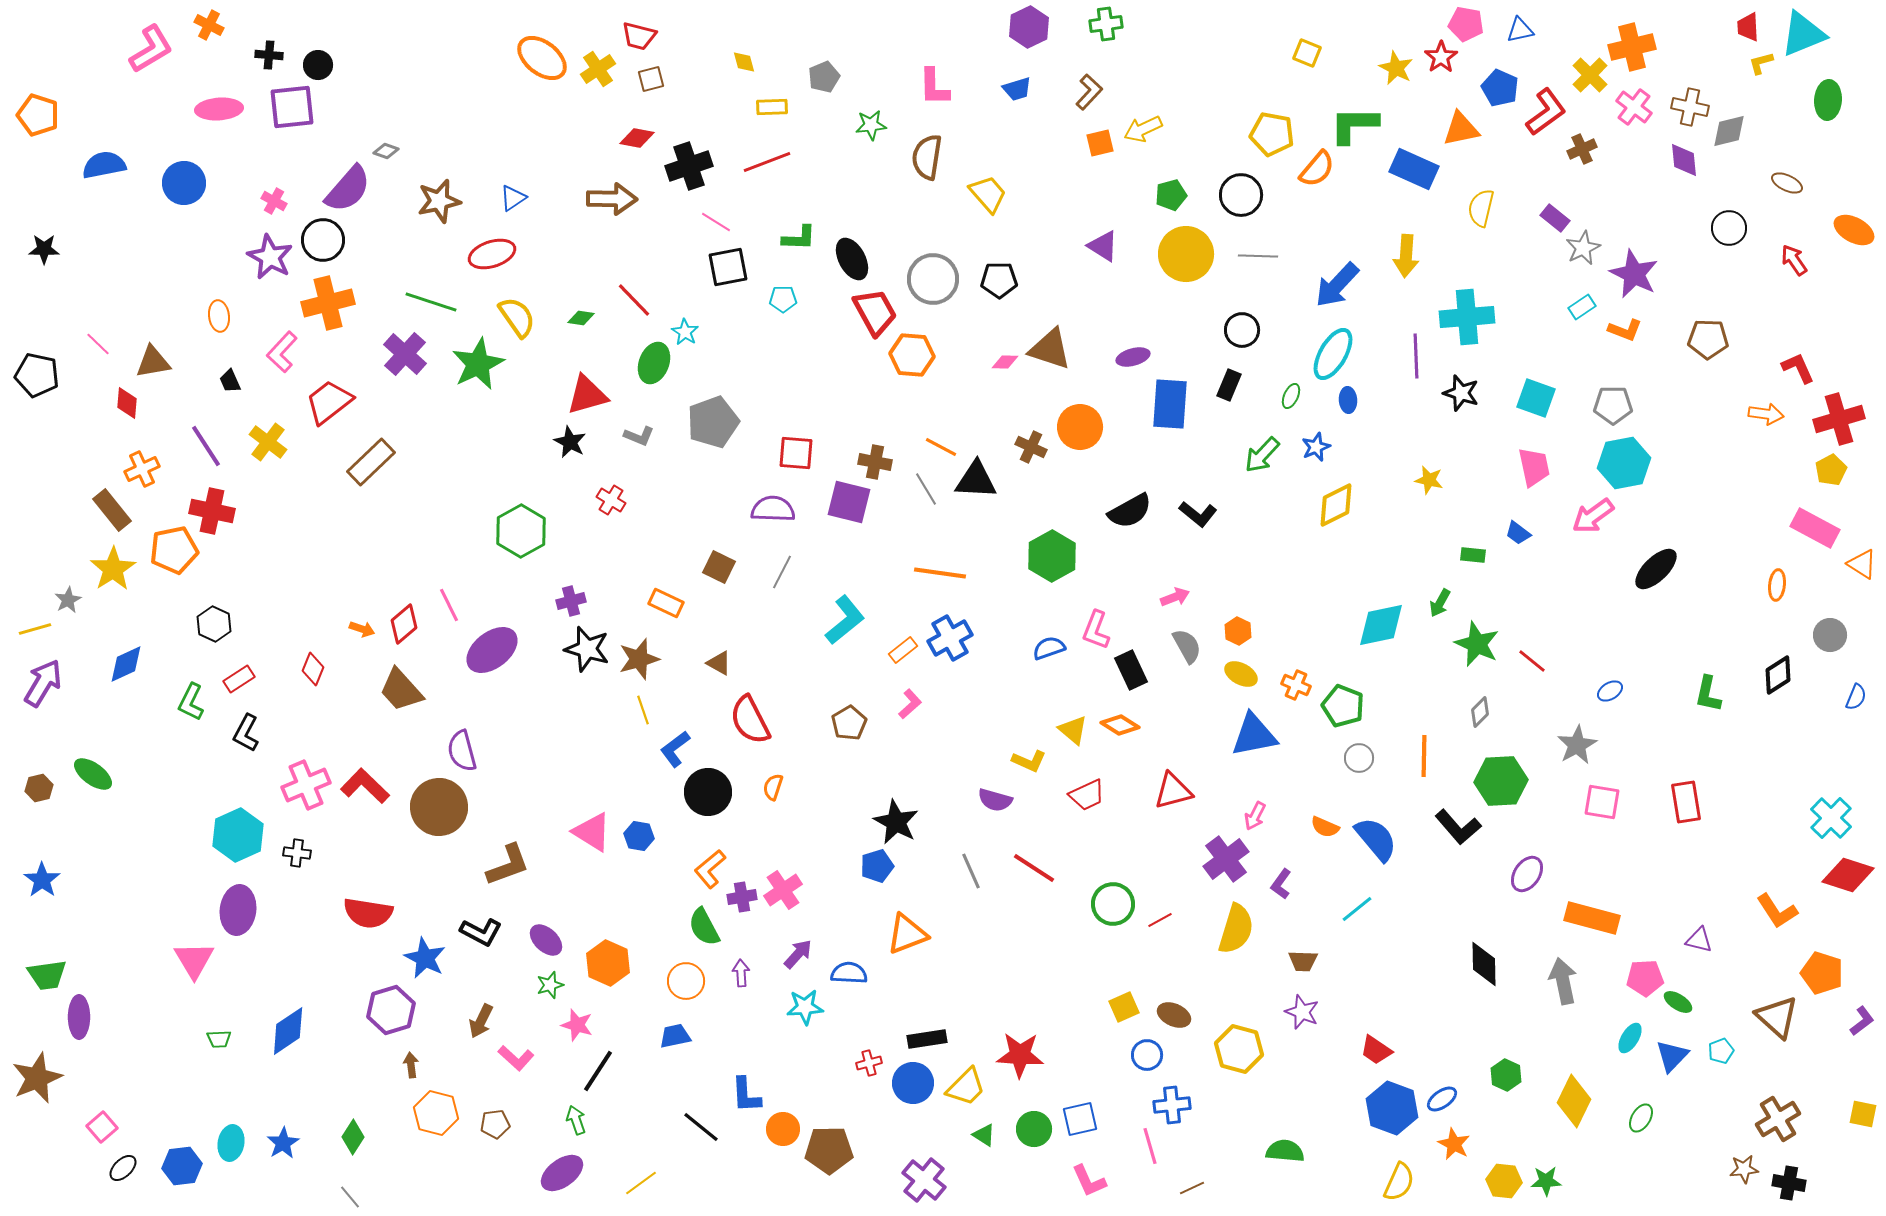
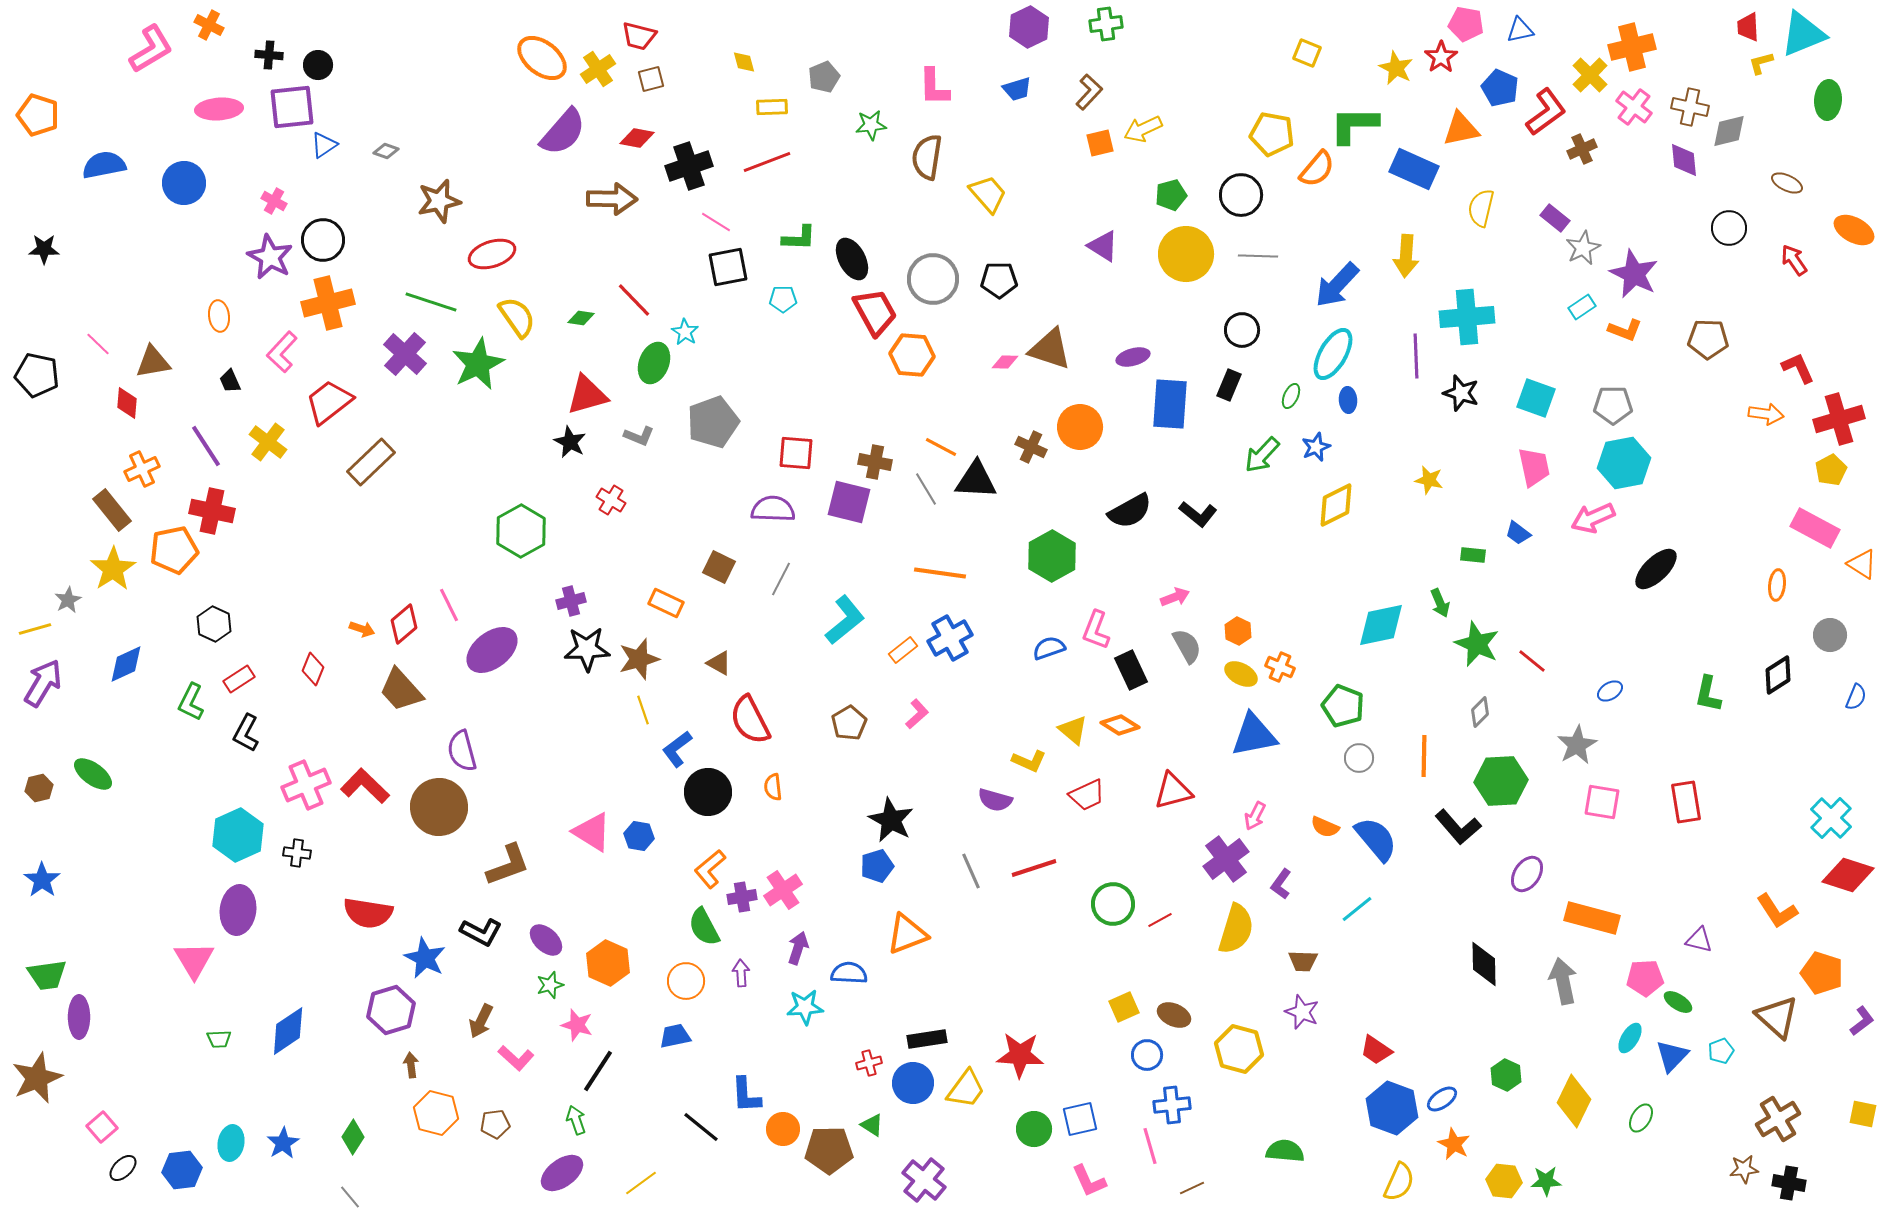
purple semicircle at (348, 189): moved 215 px right, 57 px up
blue triangle at (513, 198): moved 189 px left, 53 px up
pink arrow at (1593, 516): moved 2 px down; rotated 12 degrees clockwise
gray line at (782, 572): moved 1 px left, 7 px down
green arrow at (1440, 603): rotated 52 degrees counterclockwise
black star at (587, 649): rotated 18 degrees counterclockwise
orange cross at (1296, 685): moved 16 px left, 18 px up
pink L-shape at (910, 704): moved 7 px right, 10 px down
blue L-shape at (675, 749): moved 2 px right
orange semicircle at (773, 787): rotated 24 degrees counterclockwise
black star at (896, 822): moved 5 px left, 2 px up
red line at (1034, 868): rotated 51 degrees counterclockwise
purple arrow at (798, 954): moved 6 px up; rotated 24 degrees counterclockwise
yellow trapezoid at (966, 1087): moved 2 px down; rotated 9 degrees counterclockwise
green triangle at (984, 1135): moved 112 px left, 10 px up
blue hexagon at (182, 1166): moved 4 px down
